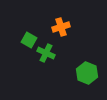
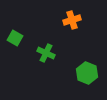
orange cross: moved 11 px right, 7 px up
green square: moved 14 px left, 2 px up
